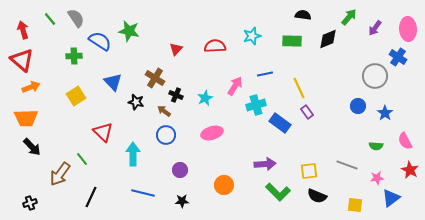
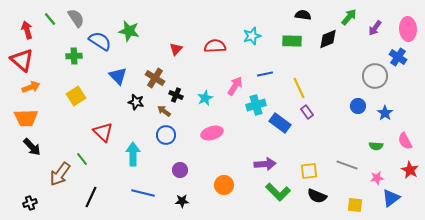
red arrow at (23, 30): moved 4 px right
blue triangle at (113, 82): moved 5 px right, 6 px up
